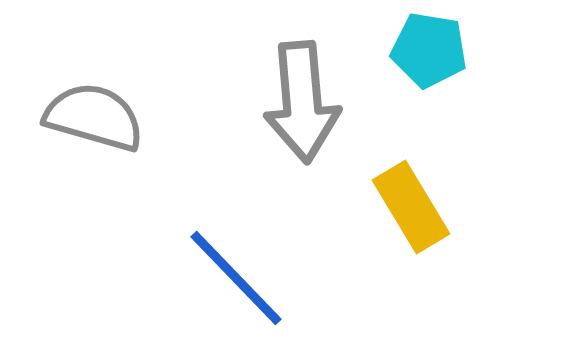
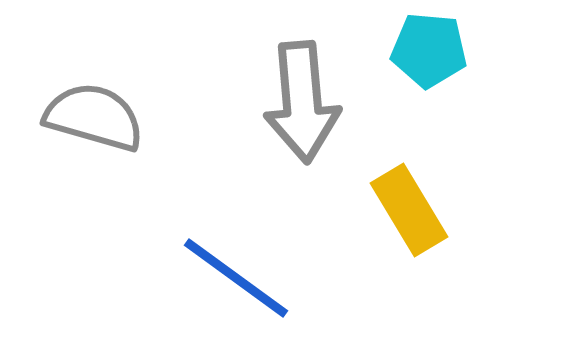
cyan pentagon: rotated 4 degrees counterclockwise
yellow rectangle: moved 2 px left, 3 px down
blue line: rotated 10 degrees counterclockwise
